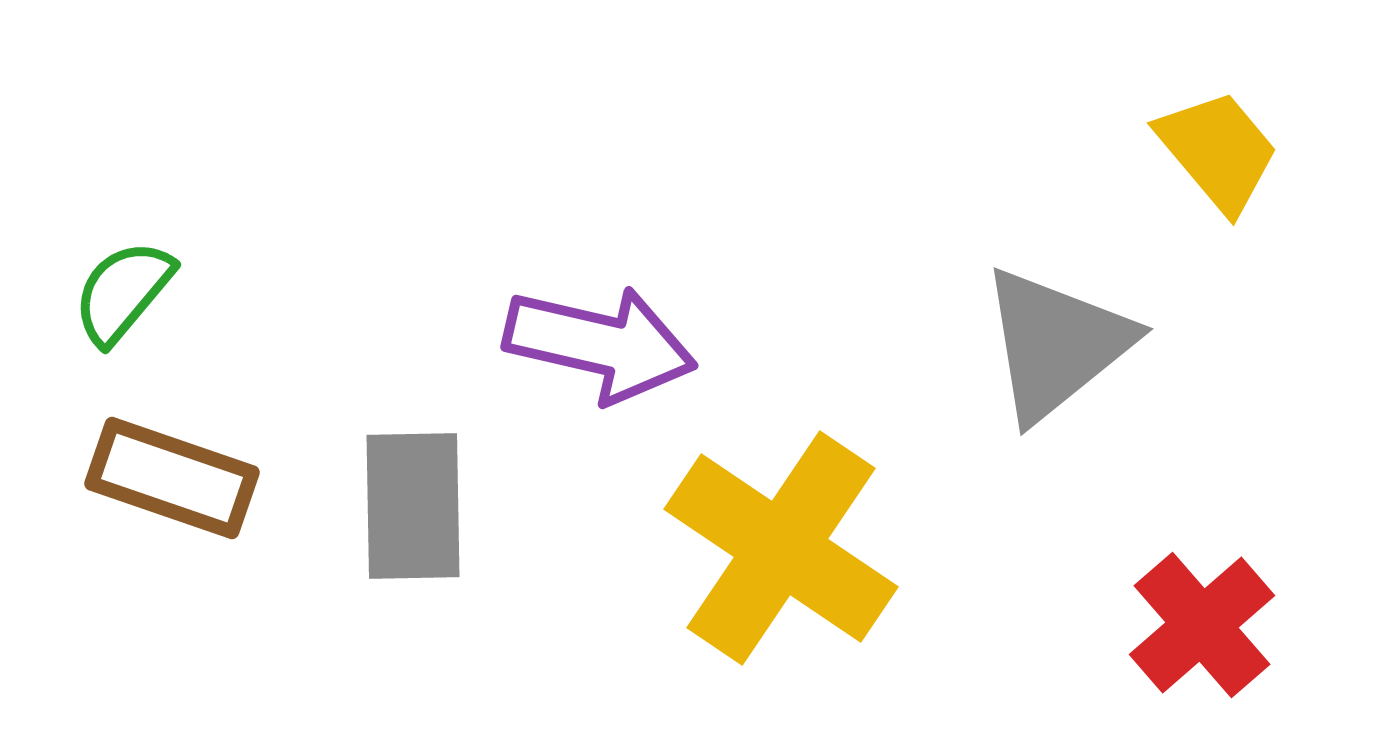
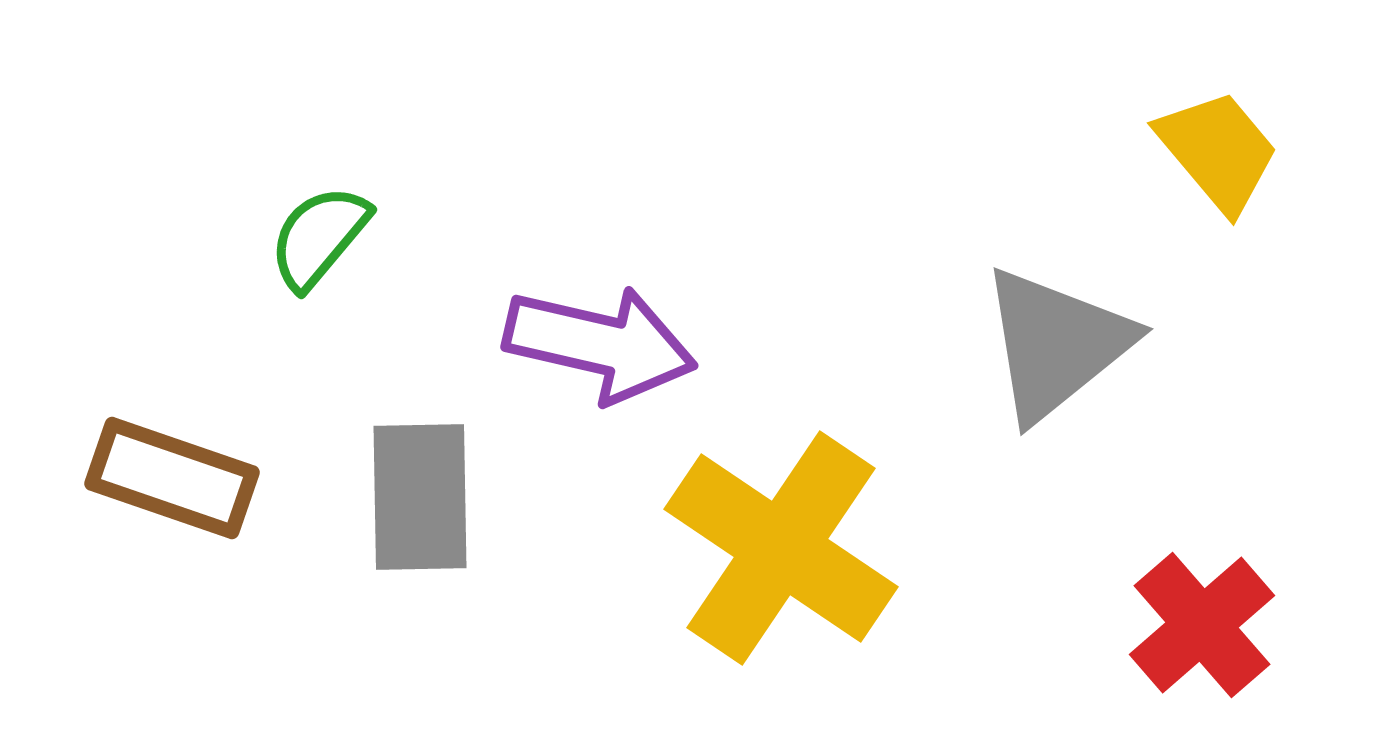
green semicircle: moved 196 px right, 55 px up
gray rectangle: moved 7 px right, 9 px up
